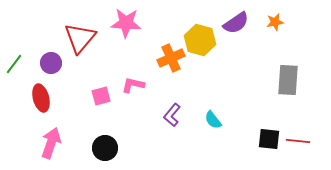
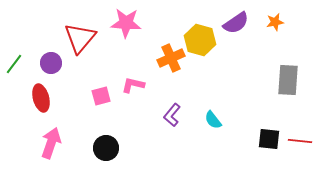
red line: moved 2 px right
black circle: moved 1 px right
